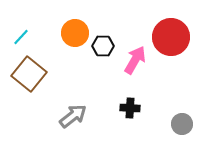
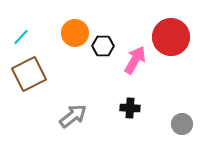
brown square: rotated 24 degrees clockwise
